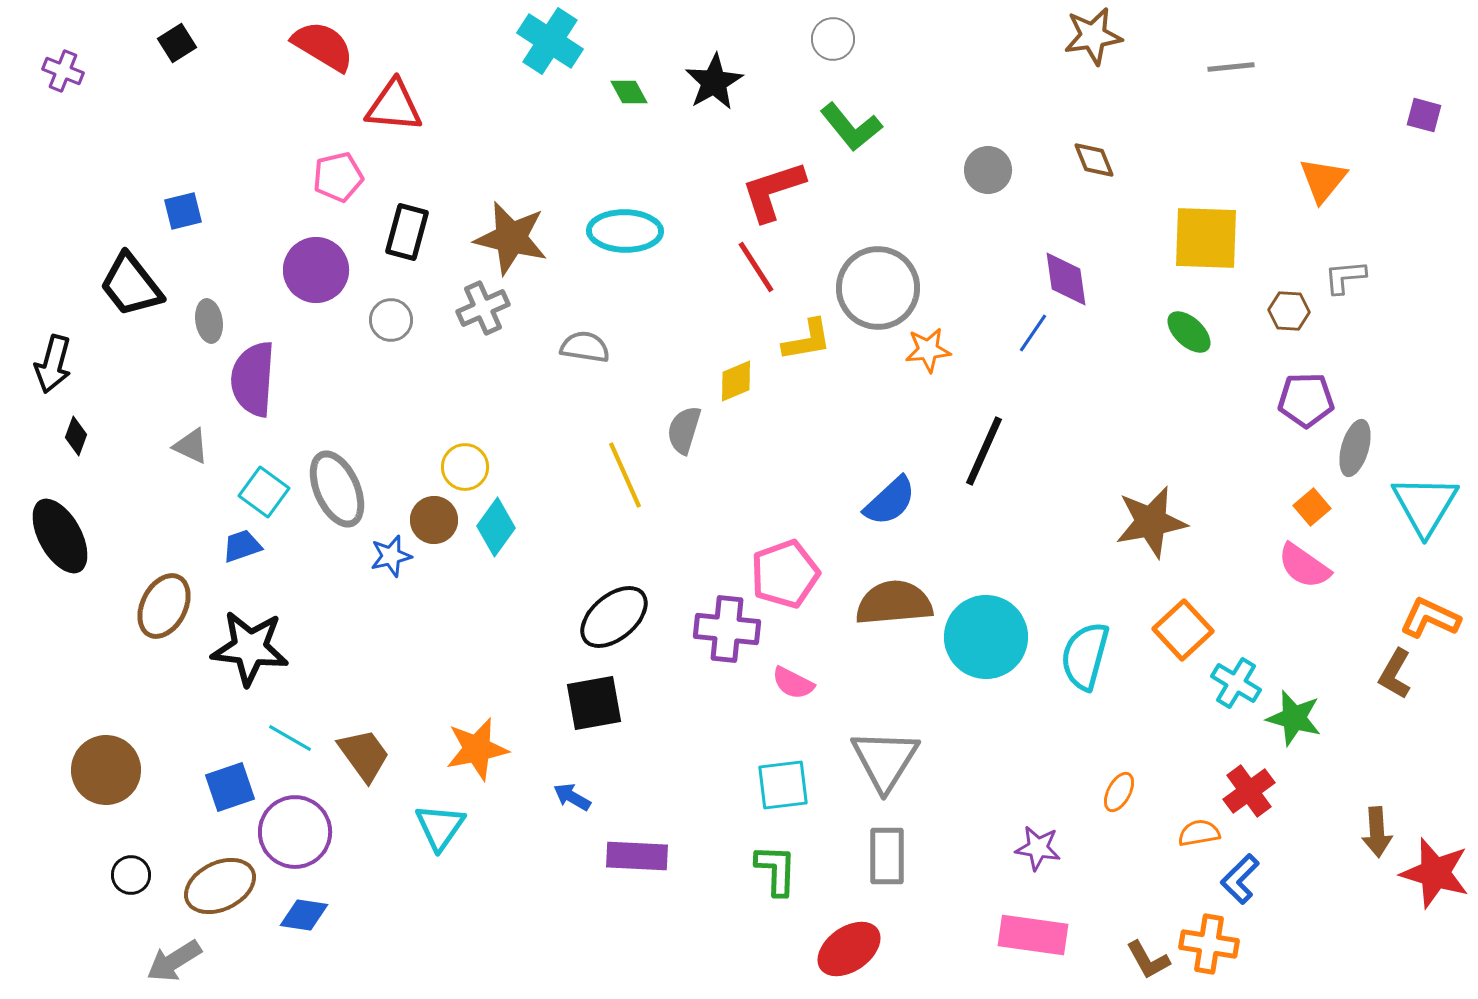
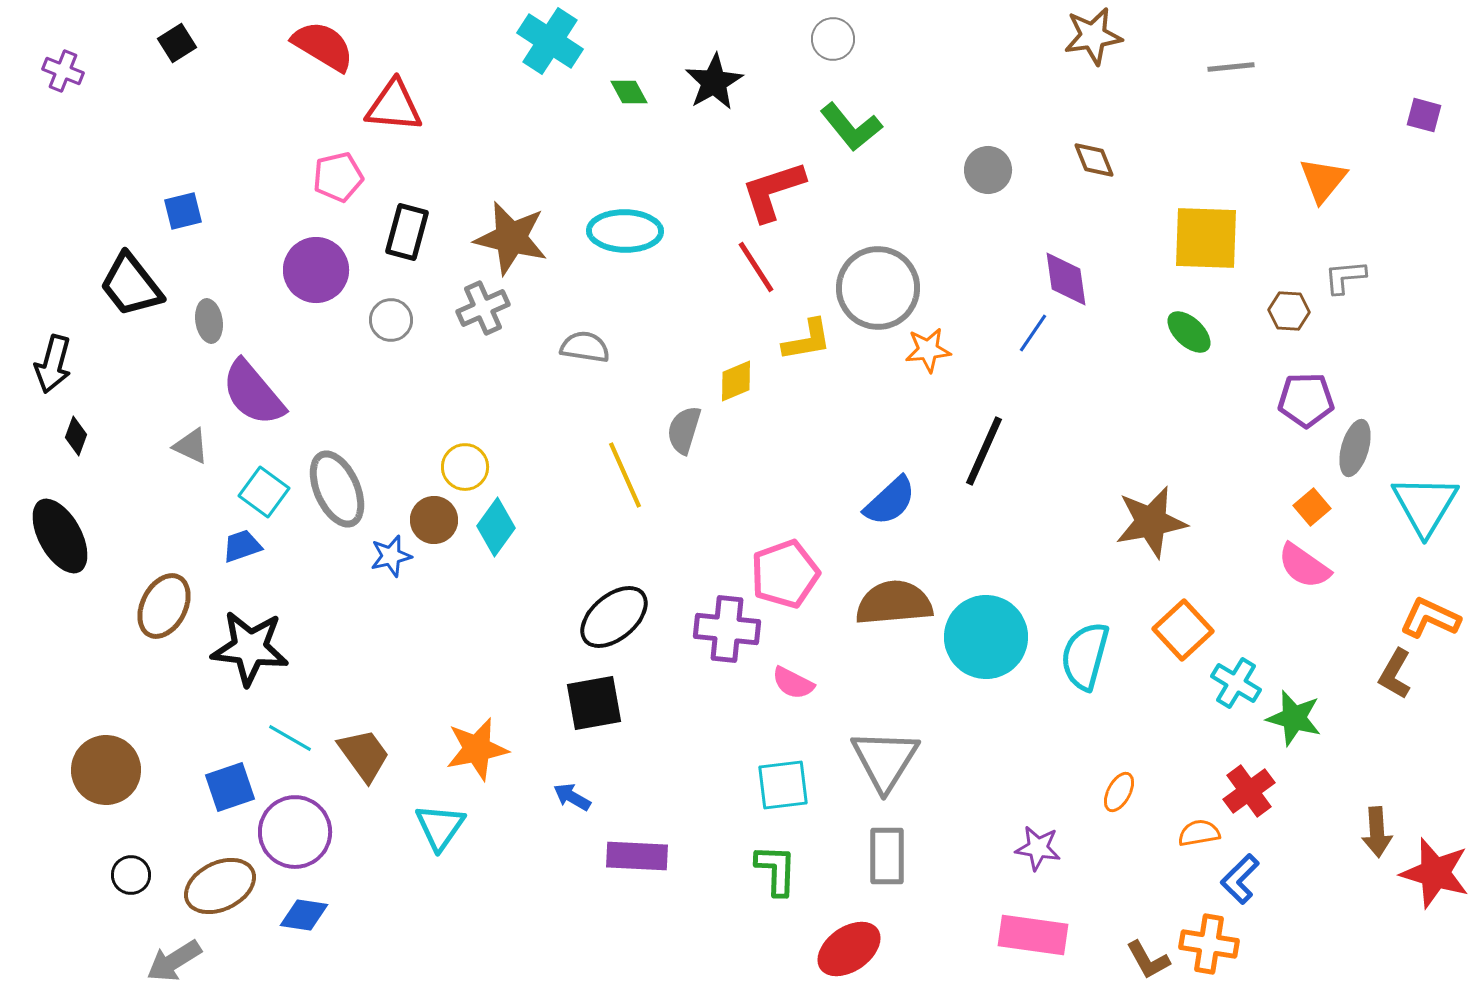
purple semicircle at (253, 379): moved 14 px down; rotated 44 degrees counterclockwise
